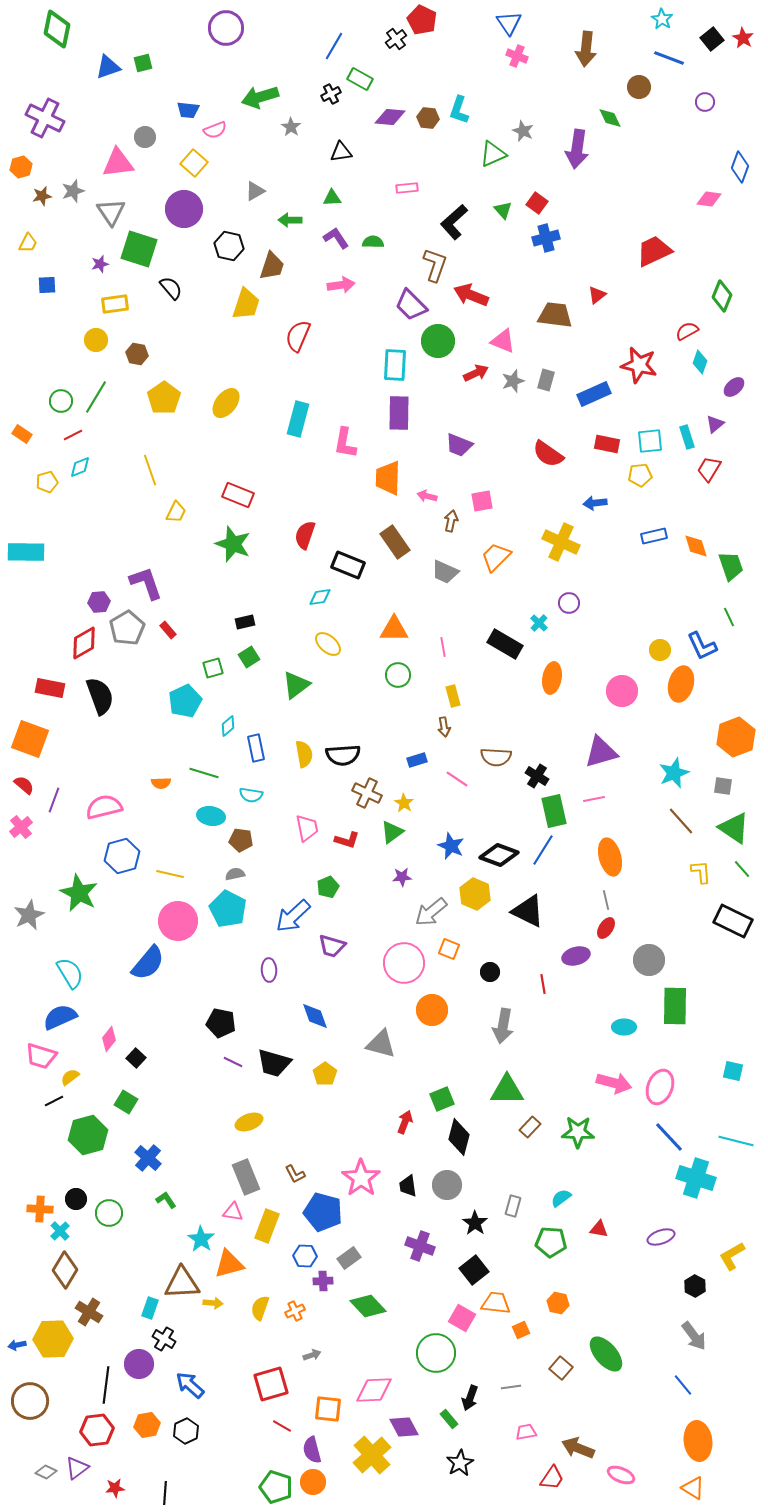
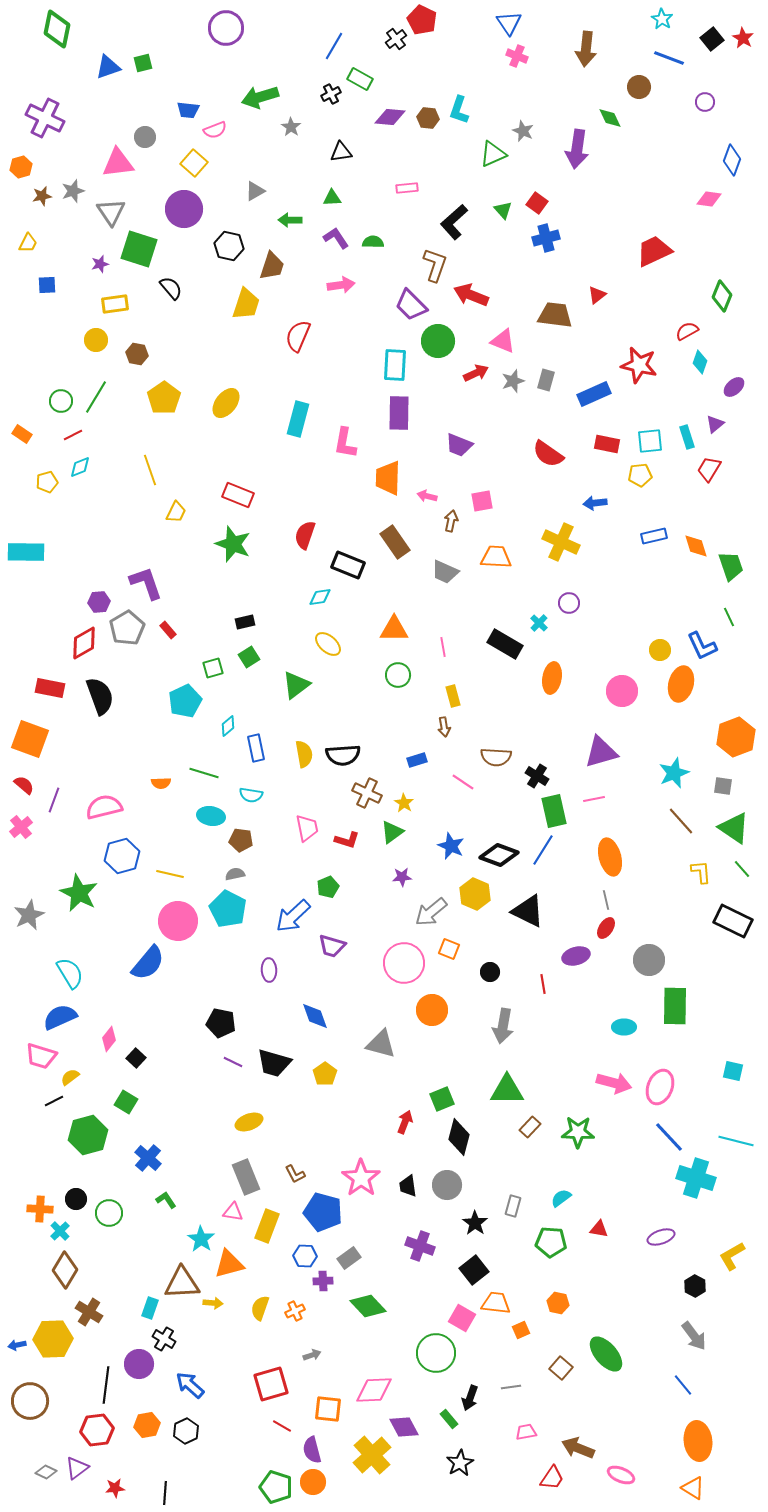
blue diamond at (740, 167): moved 8 px left, 7 px up
orange trapezoid at (496, 557): rotated 48 degrees clockwise
pink line at (457, 779): moved 6 px right, 3 px down
